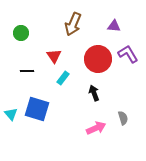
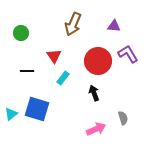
red circle: moved 2 px down
cyan triangle: rotated 32 degrees clockwise
pink arrow: moved 1 px down
